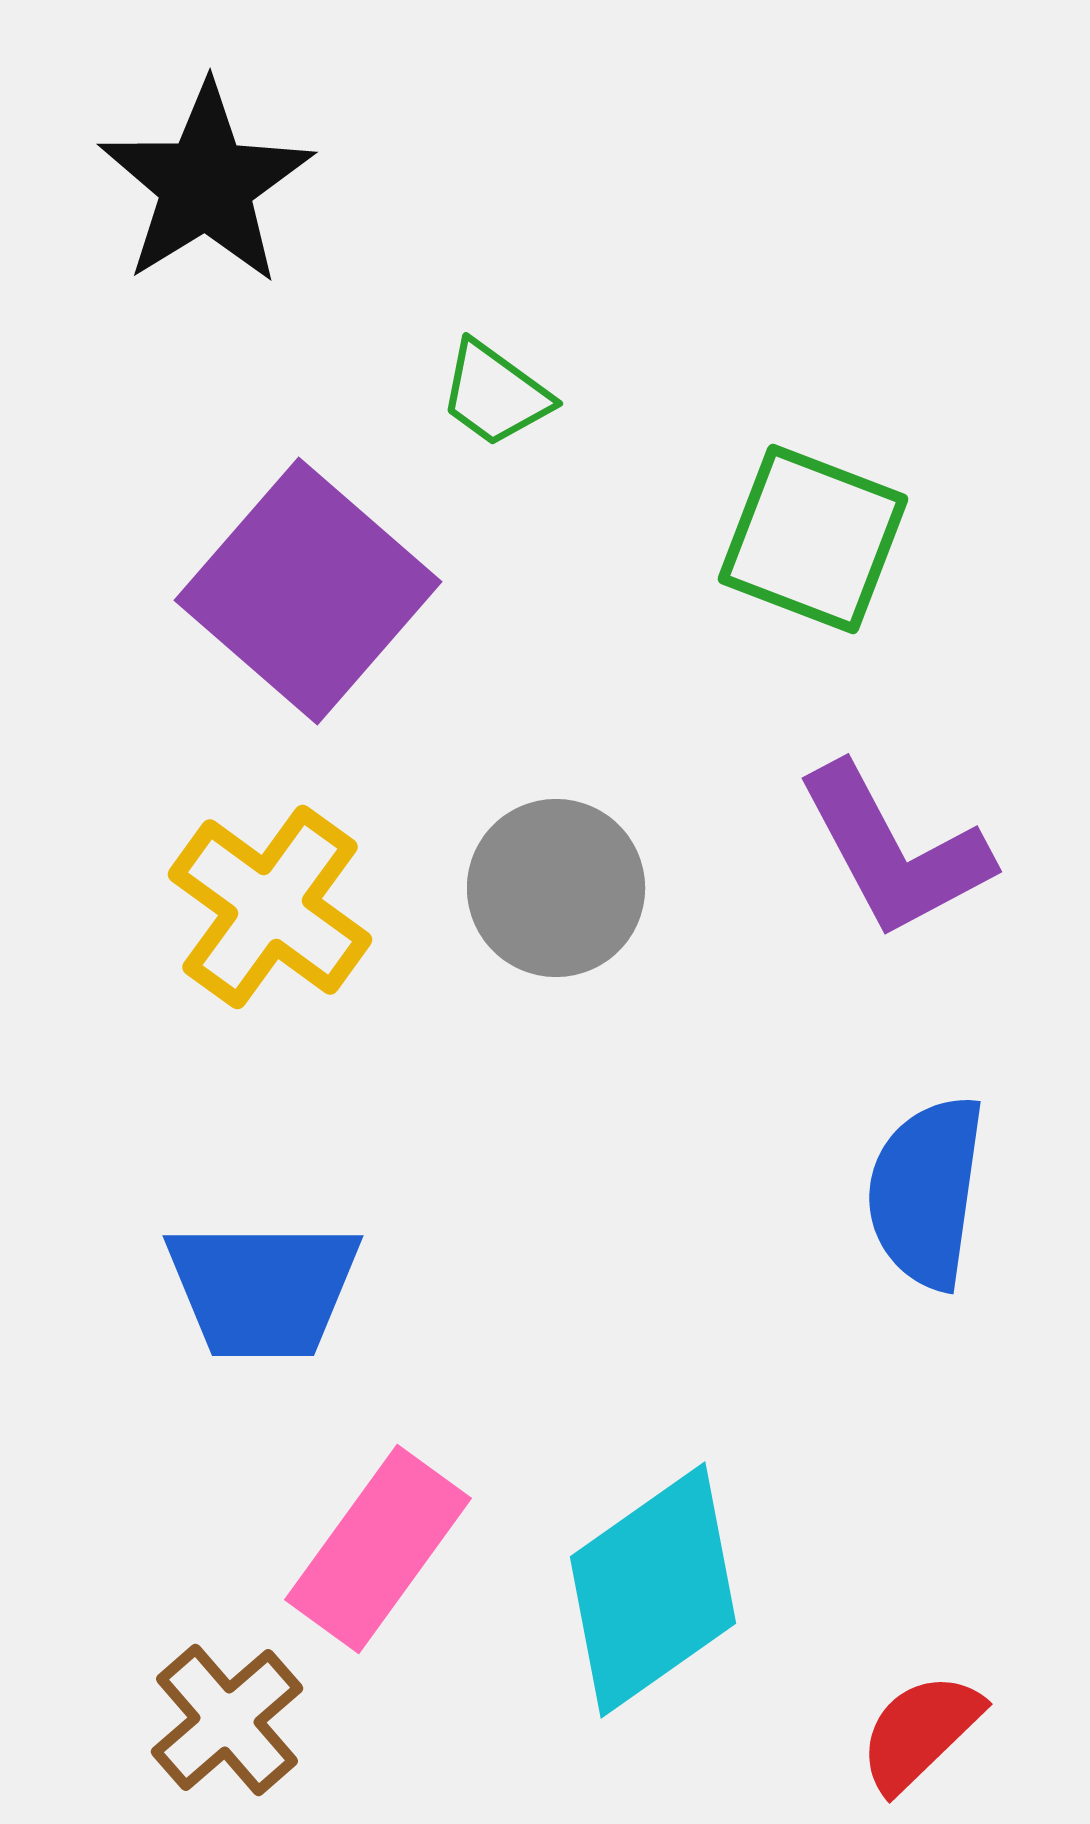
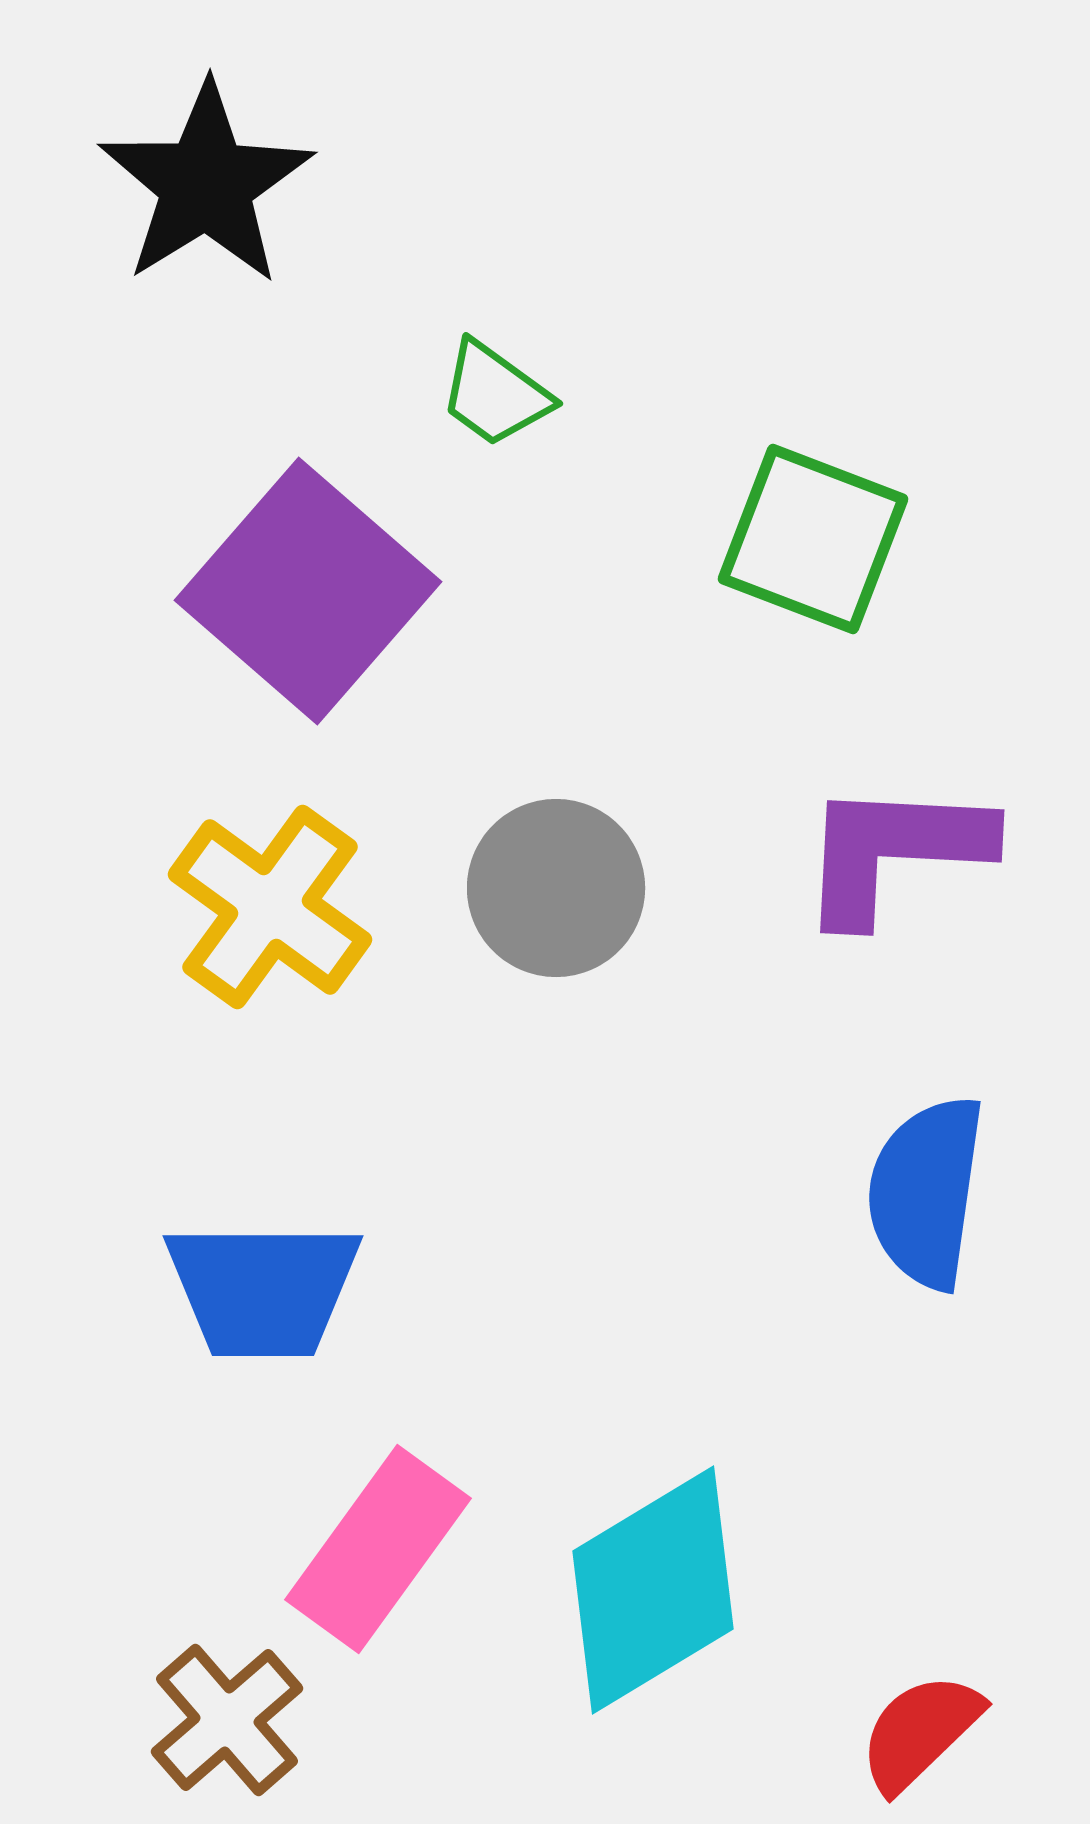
purple L-shape: rotated 121 degrees clockwise
cyan diamond: rotated 4 degrees clockwise
